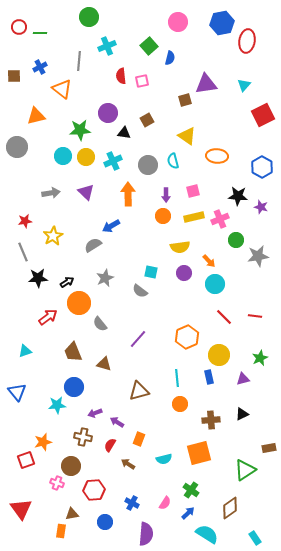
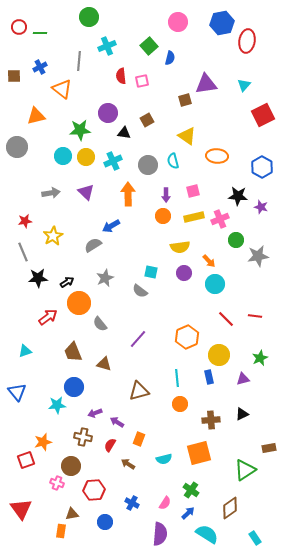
red line at (224, 317): moved 2 px right, 2 px down
purple semicircle at (146, 534): moved 14 px right
